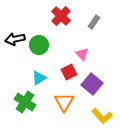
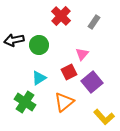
black arrow: moved 1 px left, 1 px down
pink triangle: rotated 24 degrees clockwise
purple square: moved 2 px up; rotated 10 degrees clockwise
orange triangle: rotated 20 degrees clockwise
yellow L-shape: moved 2 px right, 1 px down
